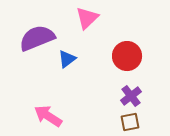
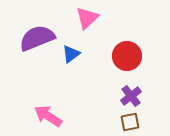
blue triangle: moved 4 px right, 5 px up
